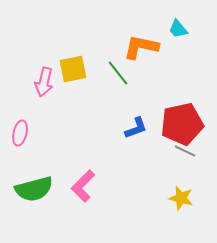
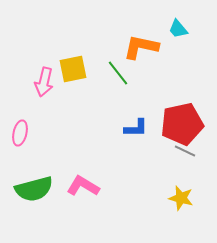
blue L-shape: rotated 20 degrees clockwise
pink L-shape: rotated 76 degrees clockwise
